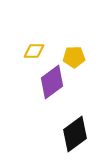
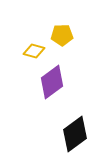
yellow diamond: rotated 15 degrees clockwise
yellow pentagon: moved 12 px left, 22 px up
